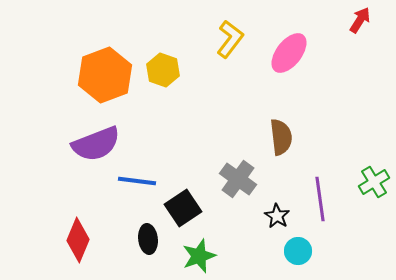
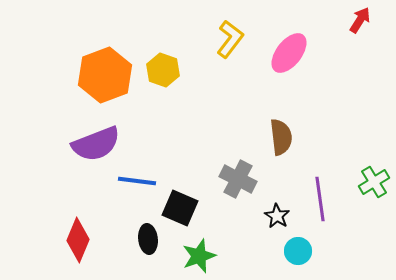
gray cross: rotated 9 degrees counterclockwise
black square: moved 3 px left; rotated 33 degrees counterclockwise
